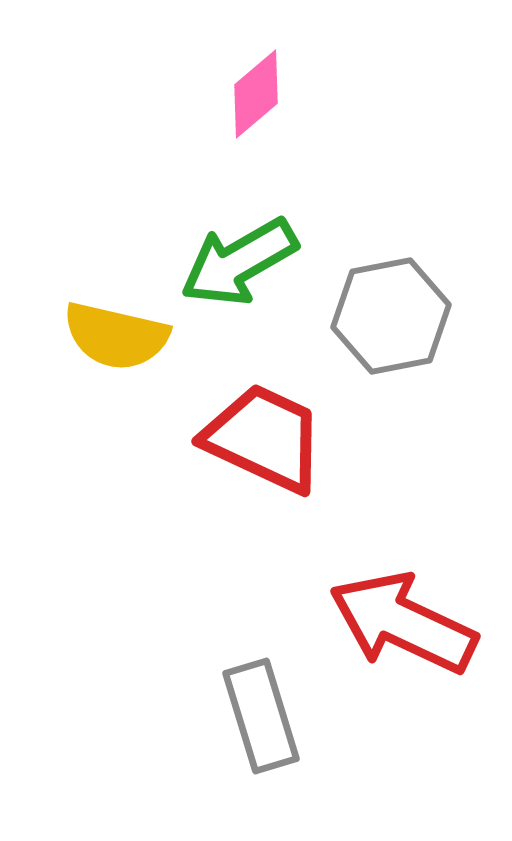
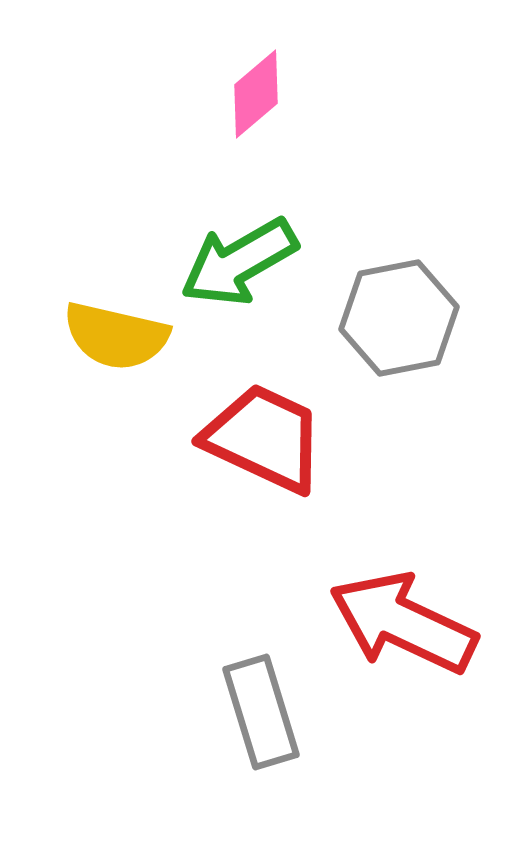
gray hexagon: moved 8 px right, 2 px down
gray rectangle: moved 4 px up
